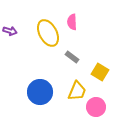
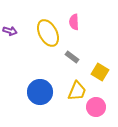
pink semicircle: moved 2 px right
